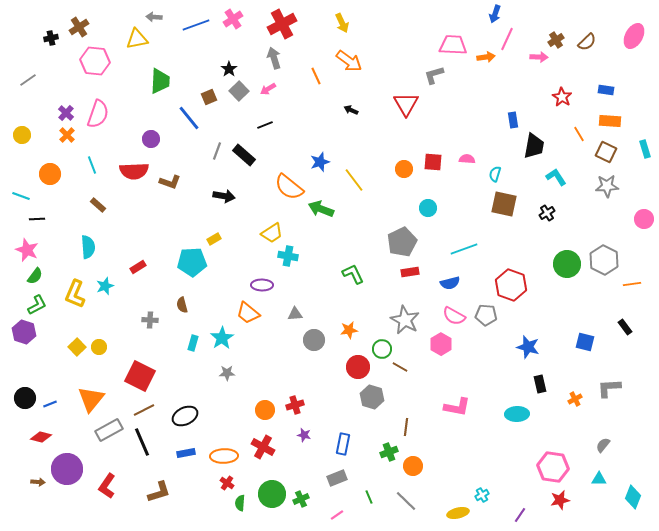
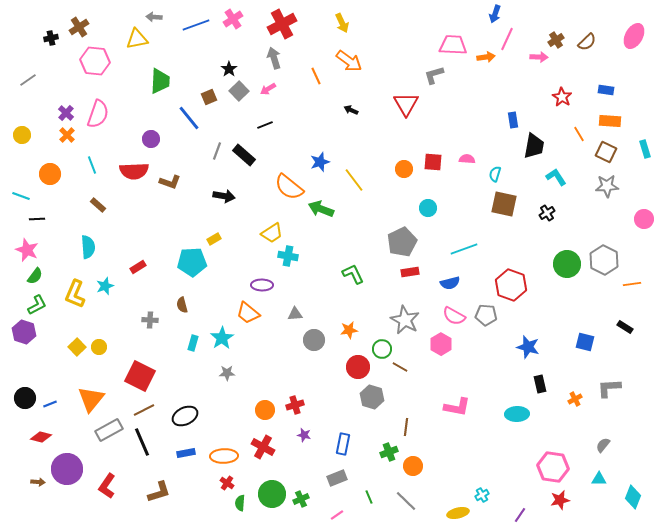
black rectangle at (625, 327): rotated 21 degrees counterclockwise
